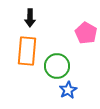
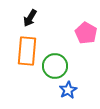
black arrow: rotated 30 degrees clockwise
green circle: moved 2 px left
